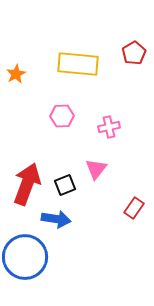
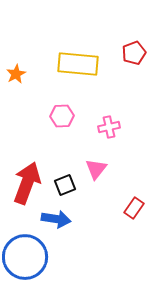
red pentagon: rotated 10 degrees clockwise
red arrow: moved 1 px up
